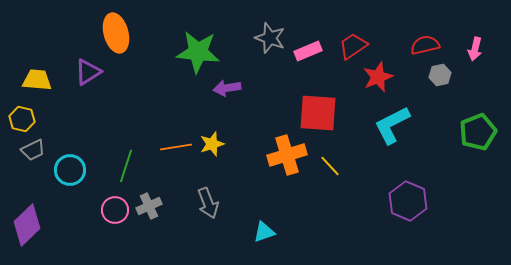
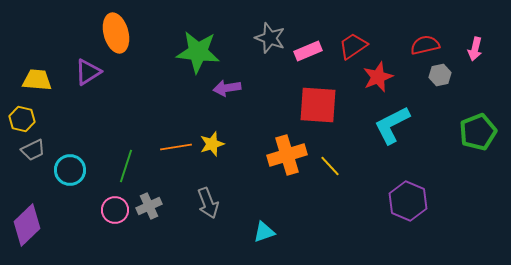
red square: moved 8 px up
